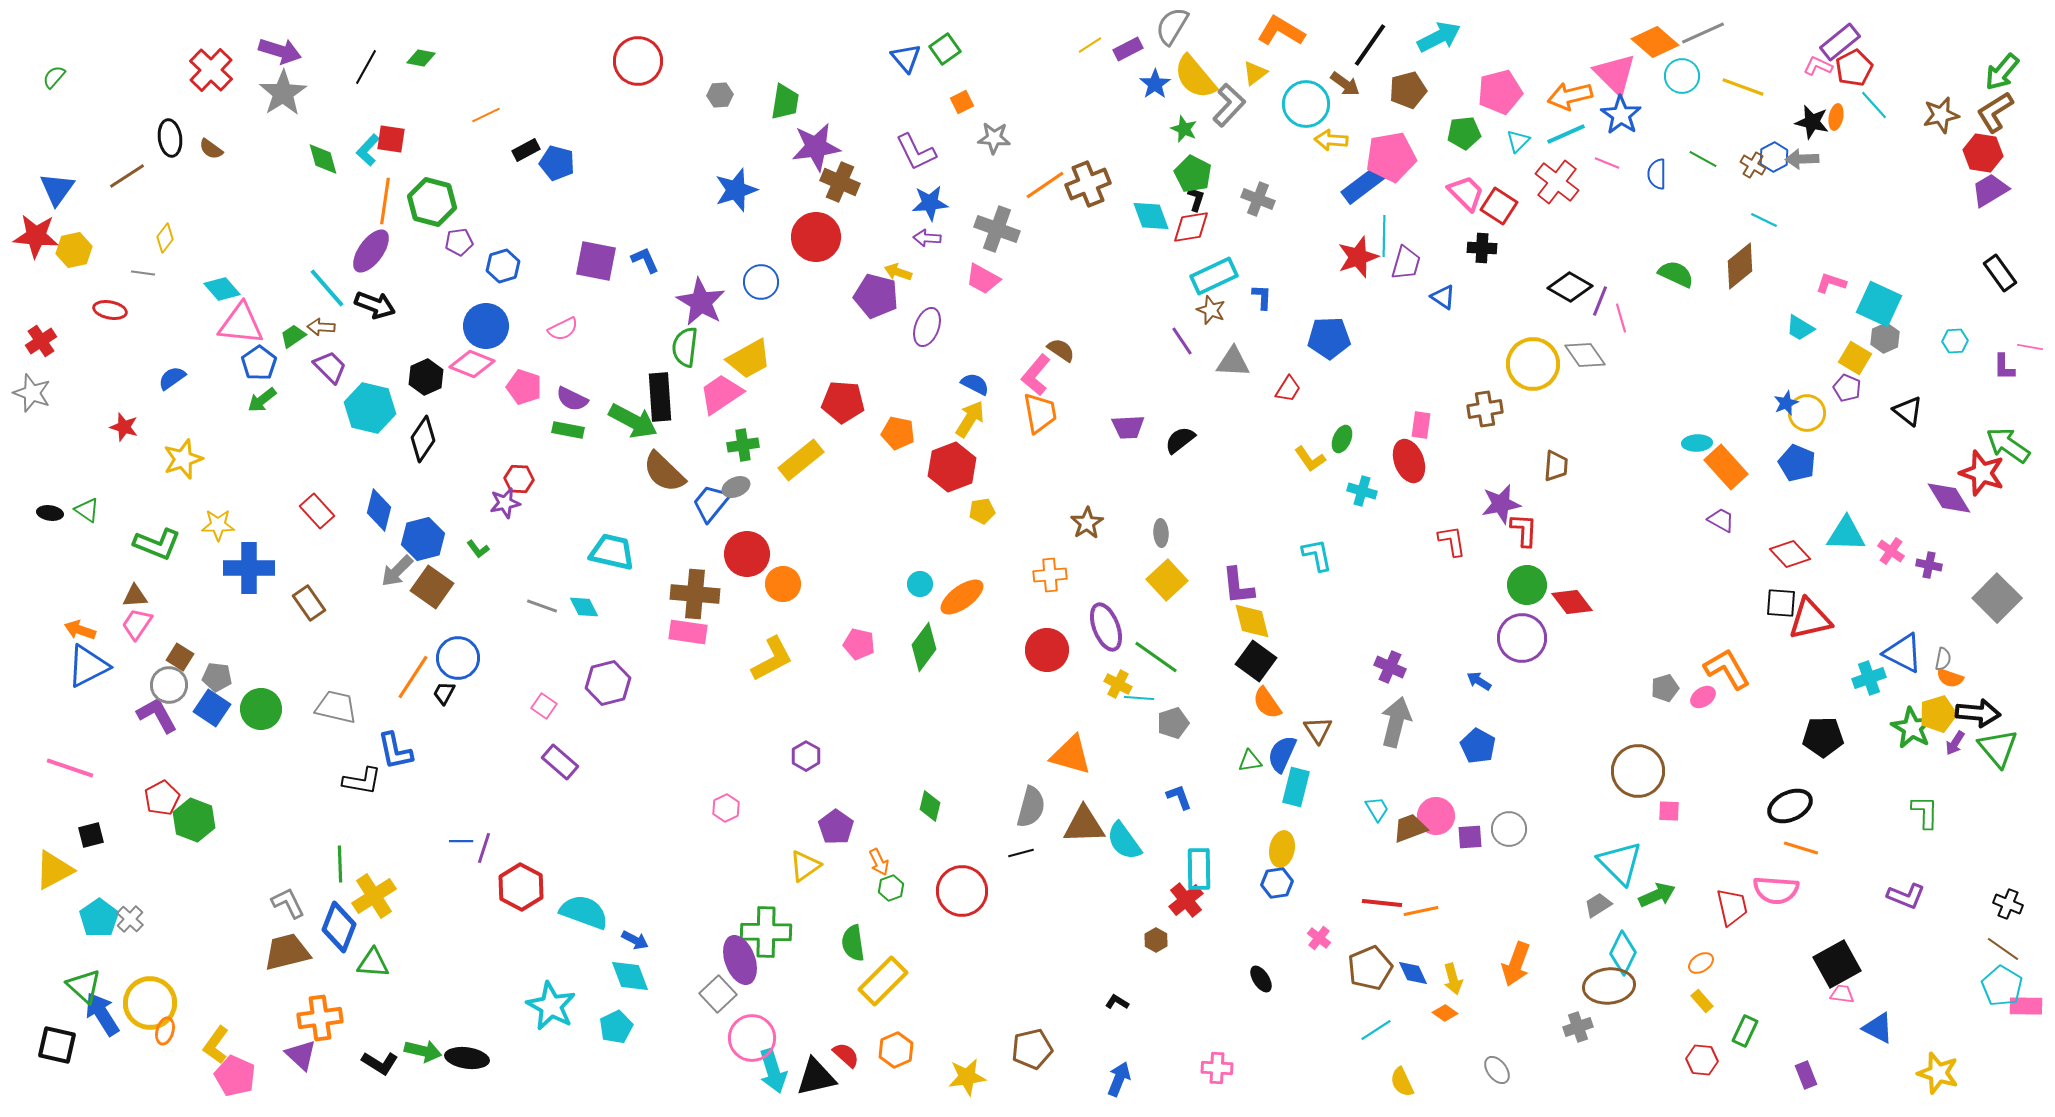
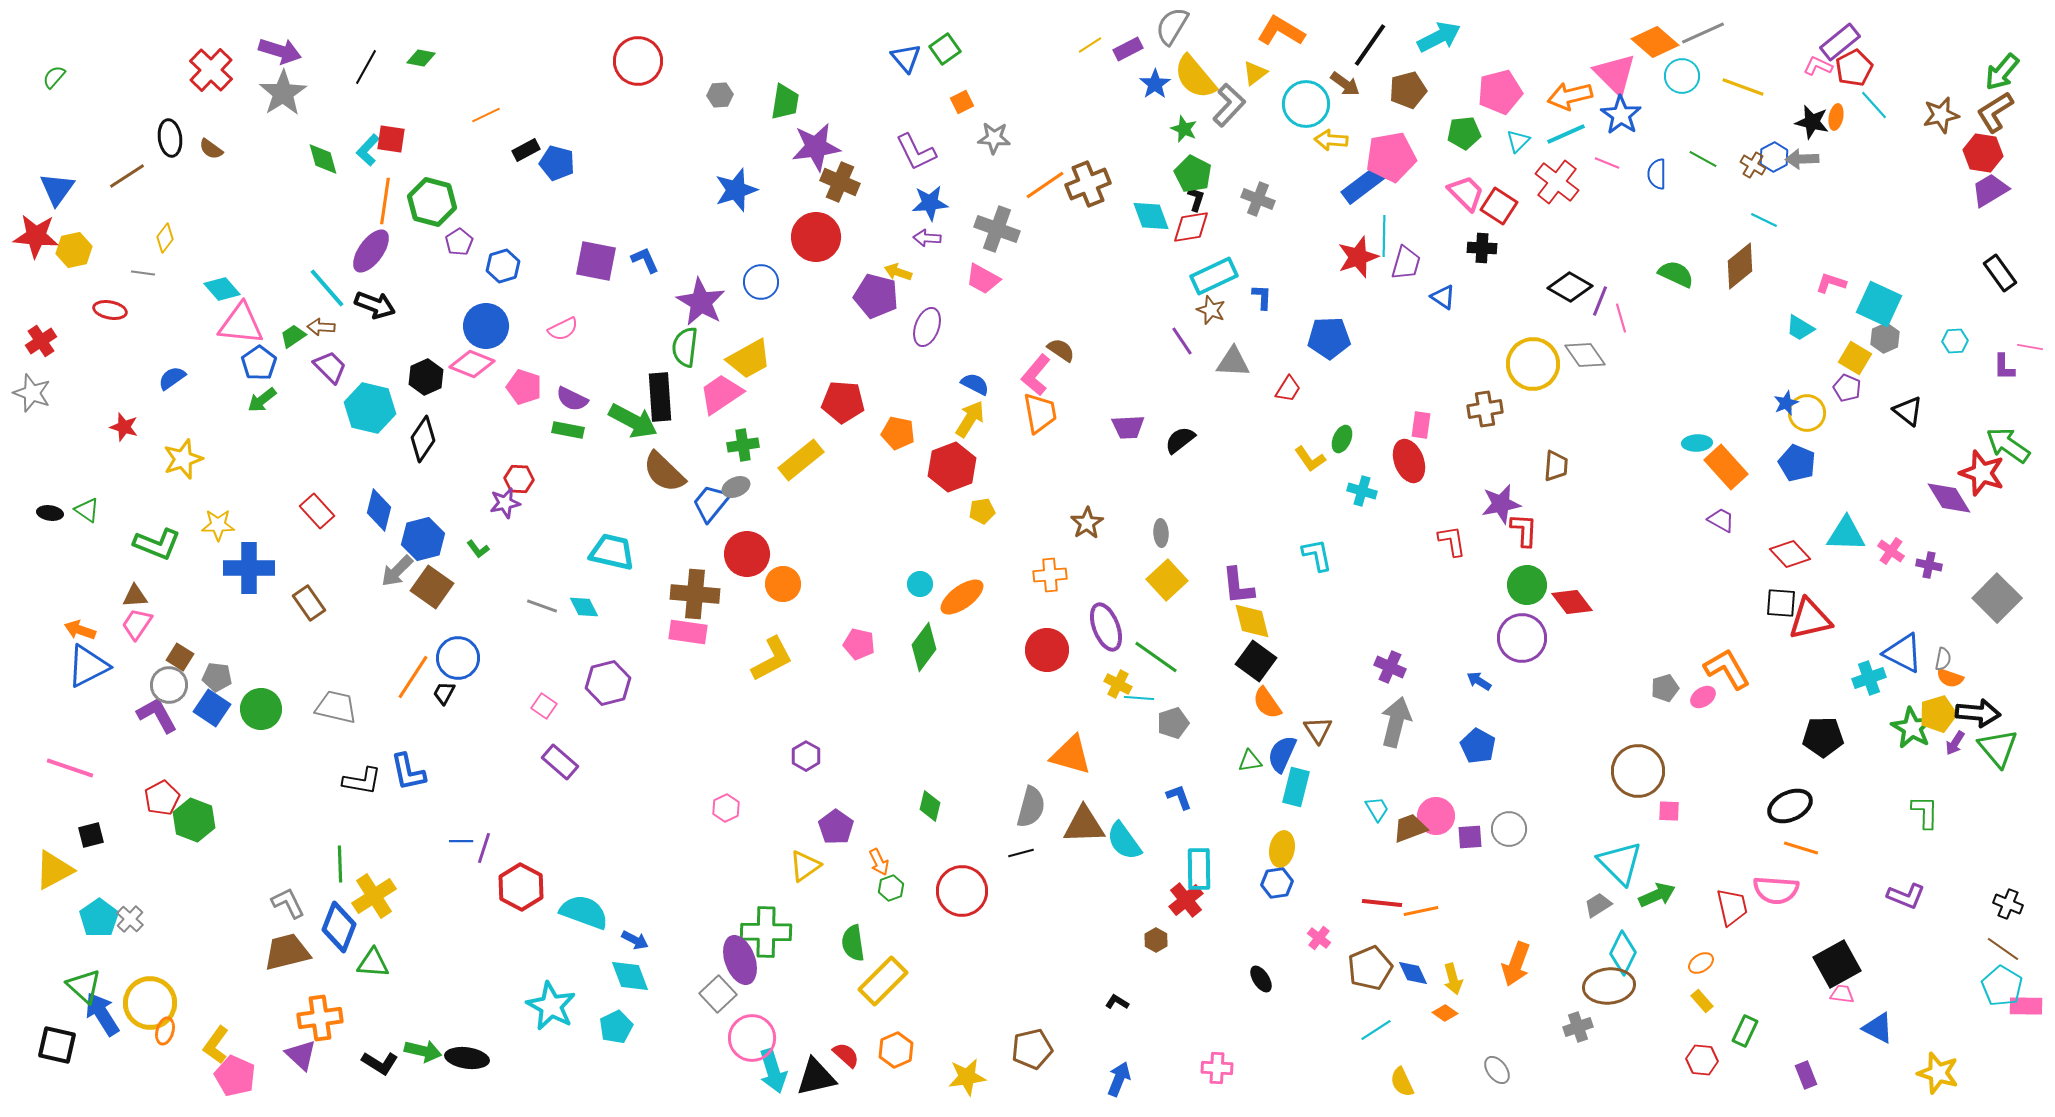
purple pentagon at (459, 242): rotated 24 degrees counterclockwise
blue L-shape at (395, 751): moved 13 px right, 21 px down
